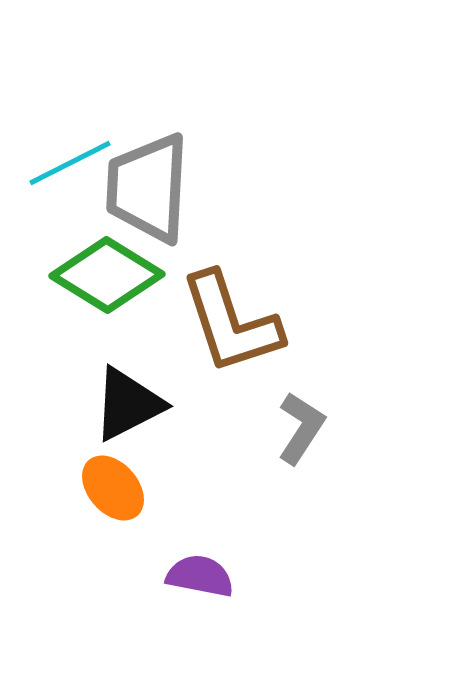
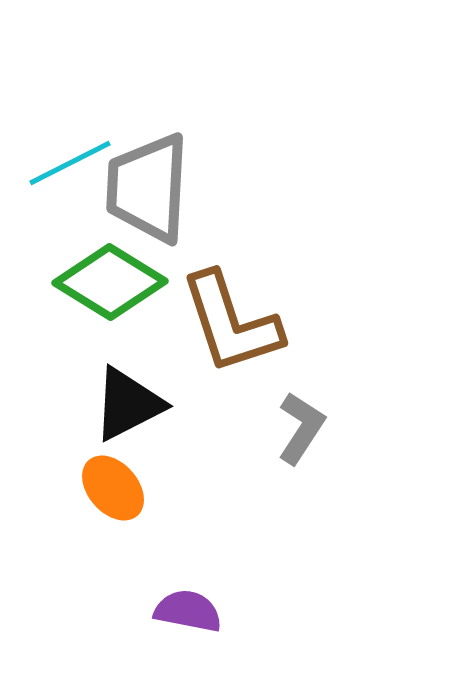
green diamond: moved 3 px right, 7 px down
purple semicircle: moved 12 px left, 35 px down
